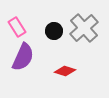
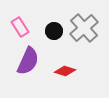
pink rectangle: moved 3 px right
purple semicircle: moved 5 px right, 4 px down
